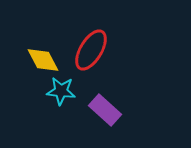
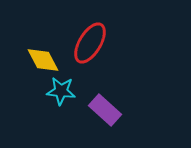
red ellipse: moved 1 px left, 7 px up
